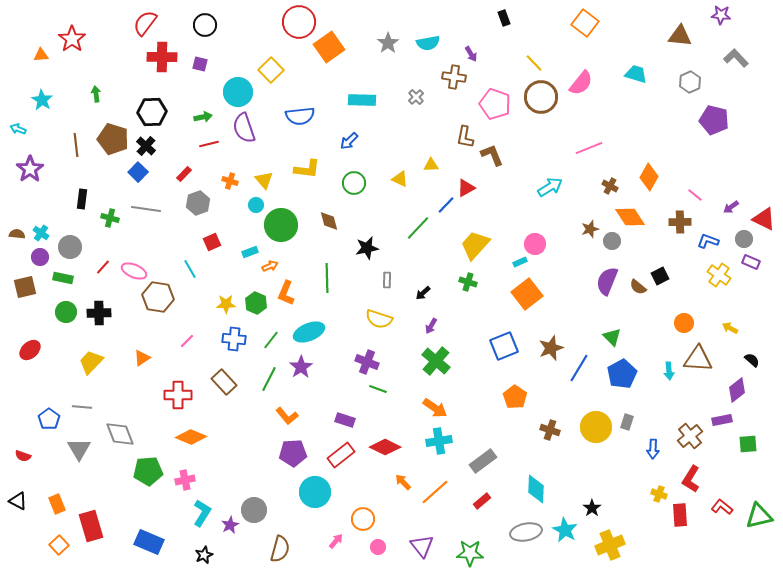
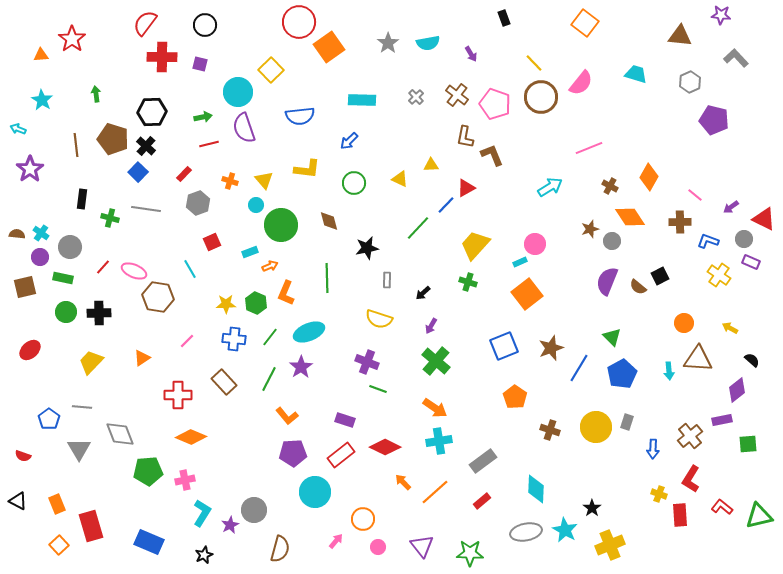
brown cross at (454, 77): moved 3 px right, 18 px down; rotated 30 degrees clockwise
green line at (271, 340): moved 1 px left, 3 px up
